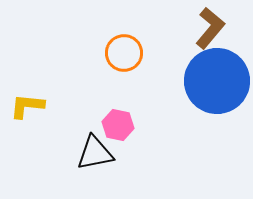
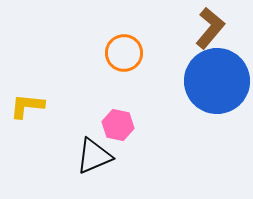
black triangle: moved 1 px left, 3 px down; rotated 12 degrees counterclockwise
